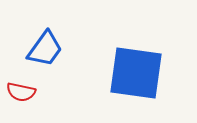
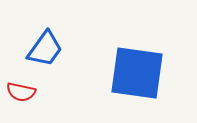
blue square: moved 1 px right
